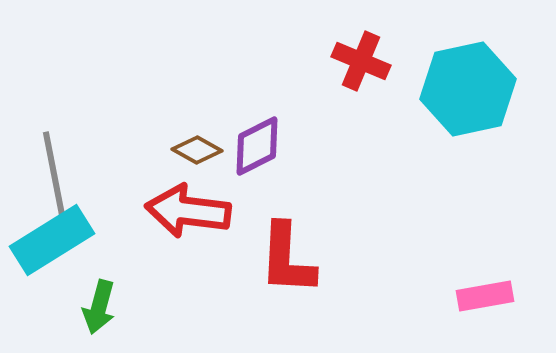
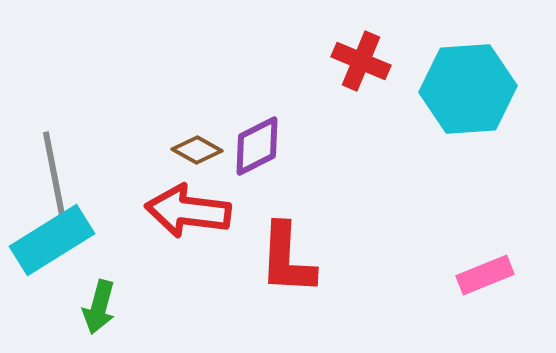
cyan hexagon: rotated 8 degrees clockwise
pink rectangle: moved 21 px up; rotated 12 degrees counterclockwise
